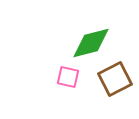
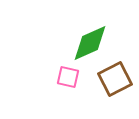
green diamond: moved 1 px left; rotated 9 degrees counterclockwise
